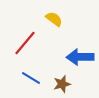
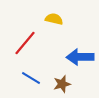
yellow semicircle: rotated 24 degrees counterclockwise
